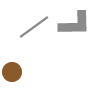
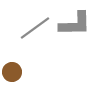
gray line: moved 1 px right, 1 px down
